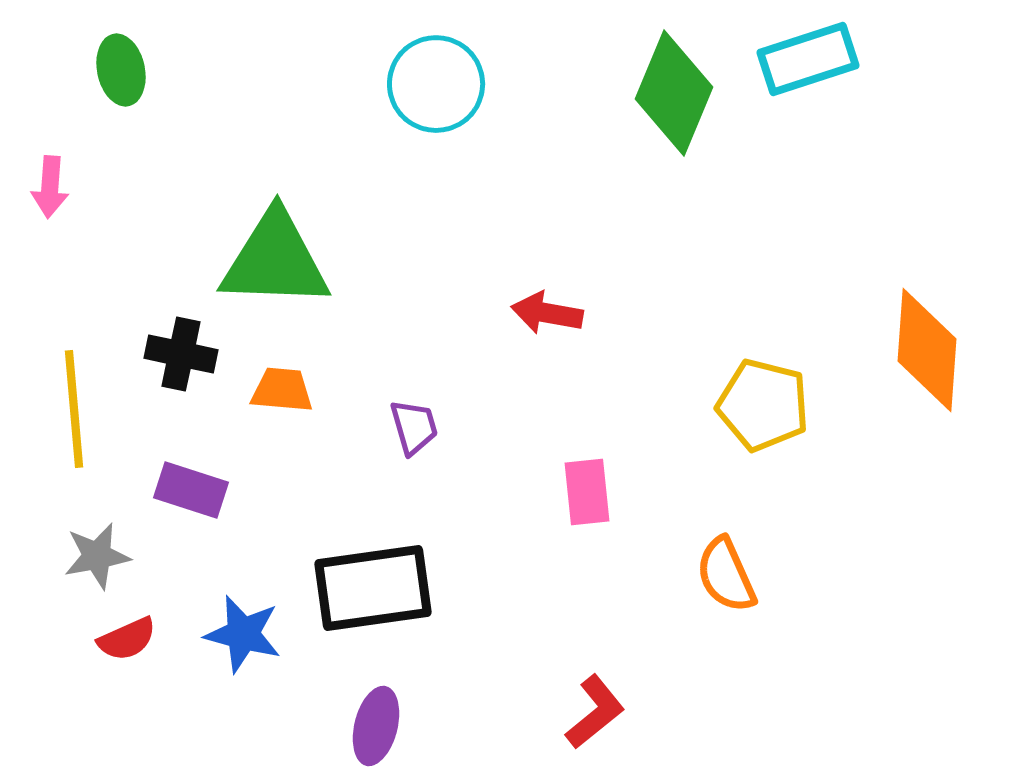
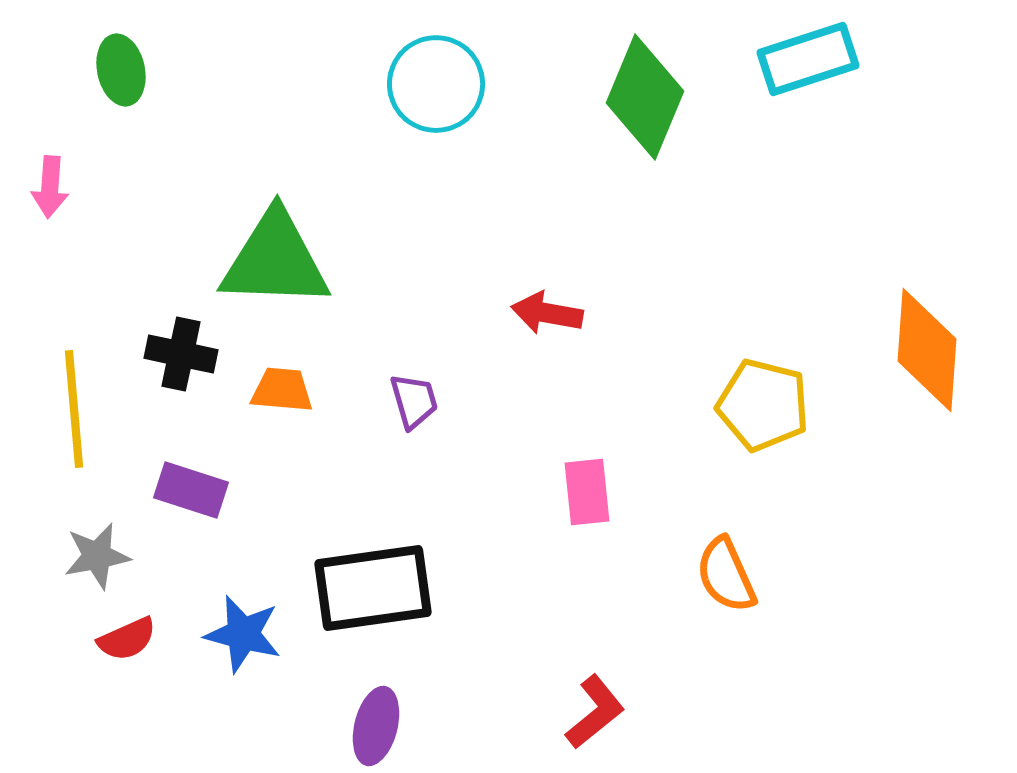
green diamond: moved 29 px left, 4 px down
purple trapezoid: moved 26 px up
